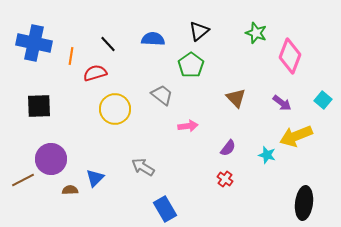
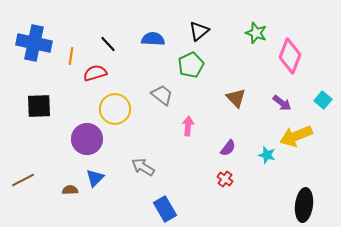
green pentagon: rotated 10 degrees clockwise
pink arrow: rotated 78 degrees counterclockwise
purple circle: moved 36 px right, 20 px up
black ellipse: moved 2 px down
